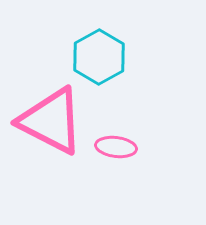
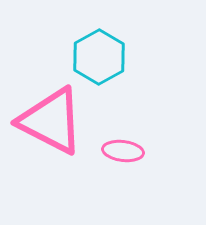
pink ellipse: moved 7 px right, 4 px down
